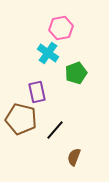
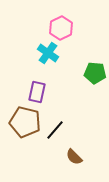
pink hexagon: rotated 15 degrees counterclockwise
green pentagon: moved 19 px right; rotated 25 degrees clockwise
purple rectangle: rotated 25 degrees clockwise
brown pentagon: moved 4 px right, 3 px down
brown semicircle: rotated 66 degrees counterclockwise
